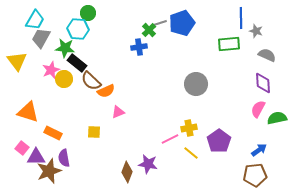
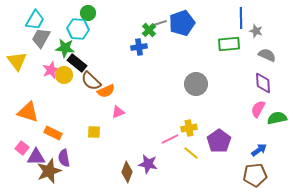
yellow circle: moved 4 px up
